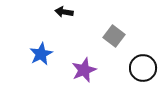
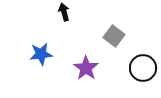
black arrow: rotated 66 degrees clockwise
blue star: rotated 20 degrees clockwise
purple star: moved 2 px right, 2 px up; rotated 15 degrees counterclockwise
